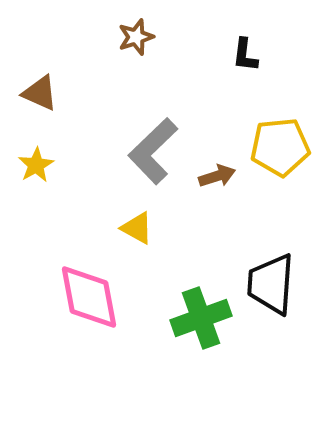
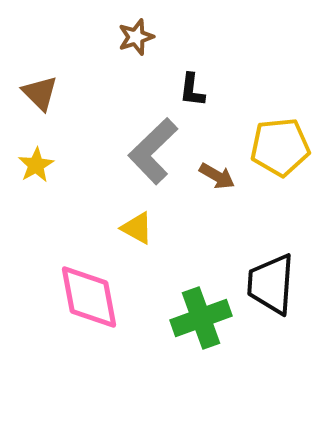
black L-shape: moved 53 px left, 35 px down
brown triangle: rotated 21 degrees clockwise
brown arrow: rotated 48 degrees clockwise
